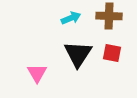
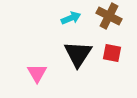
brown cross: rotated 25 degrees clockwise
